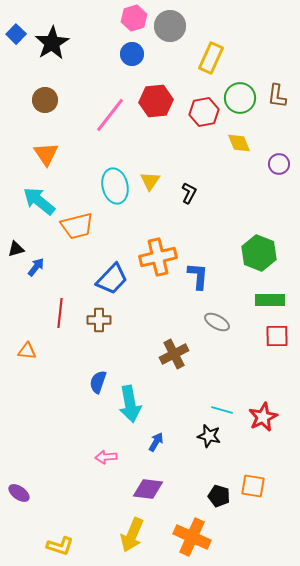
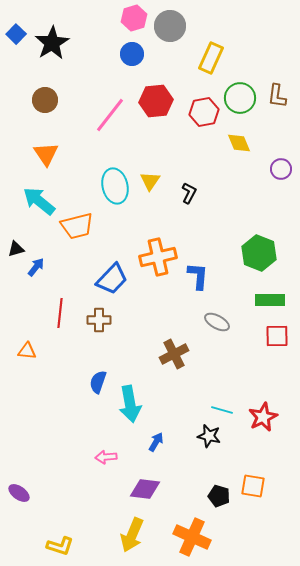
purple circle at (279, 164): moved 2 px right, 5 px down
purple diamond at (148, 489): moved 3 px left
